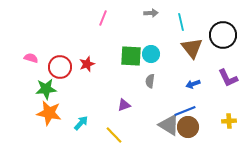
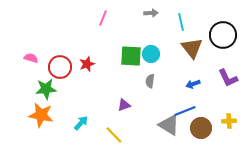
orange star: moved 8 px left, 2 px down
brown circle: moved 13 px right, 1 px down
